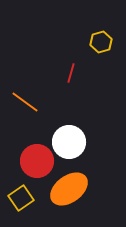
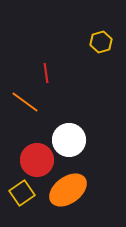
red line: moved 25 px left; rotated 24 degrees counterclockwise
white circle: moved 2 px up
red circle: moved 1 px up
orange ellipse: moved 1 px left, 1 px down
yellow square: moved 1 px right, 5 px up
